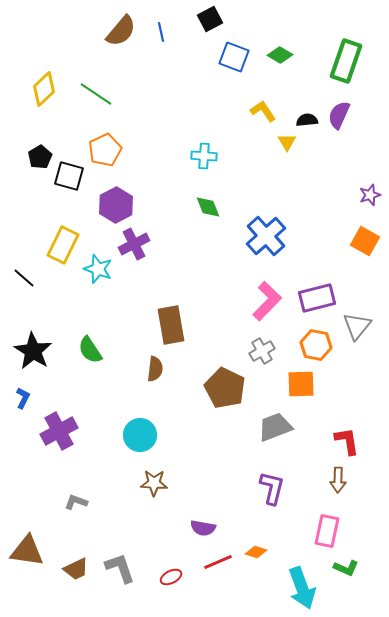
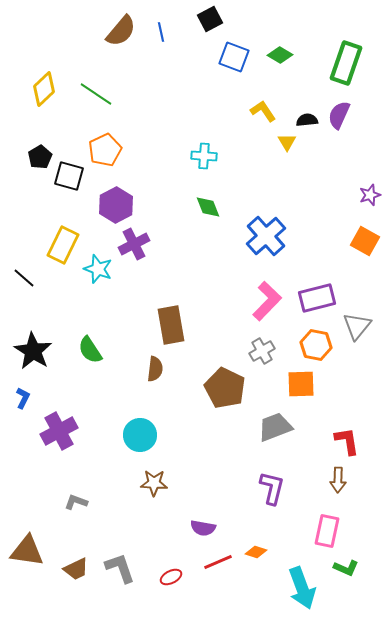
green rectangle at (346, 61): moved 2 px down
